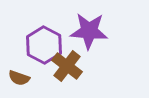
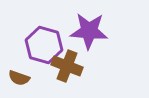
purple hexagon: rotated 12 degrees counterclockwise
brown cross: rotated 16 degrees counterclockwise
